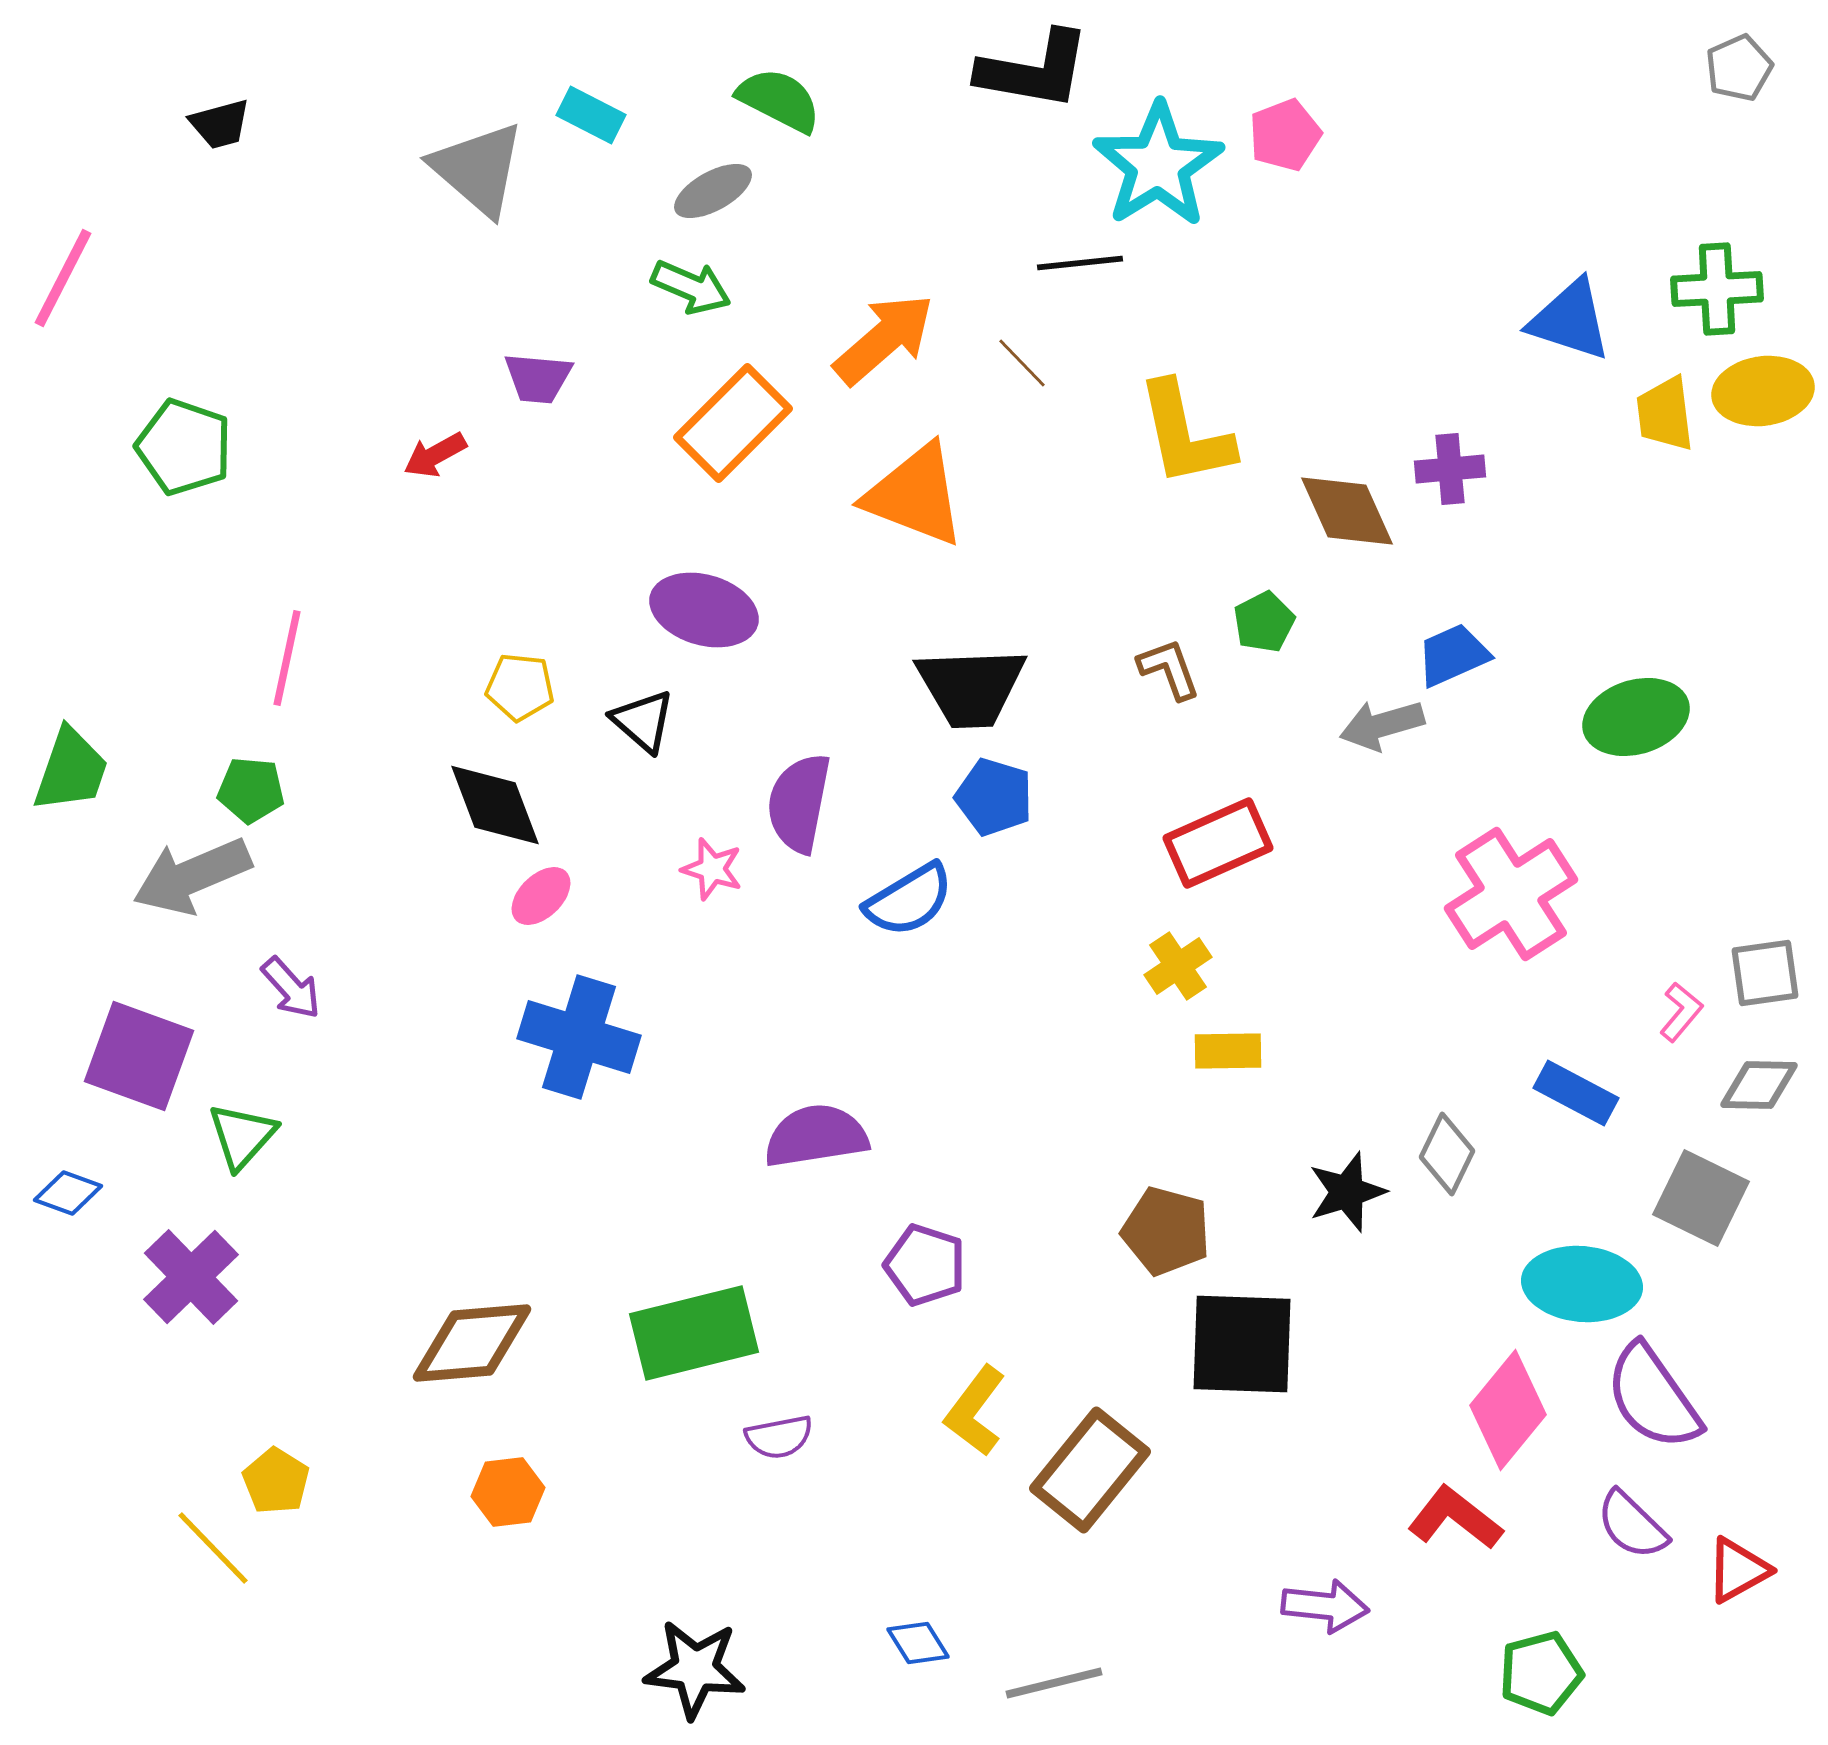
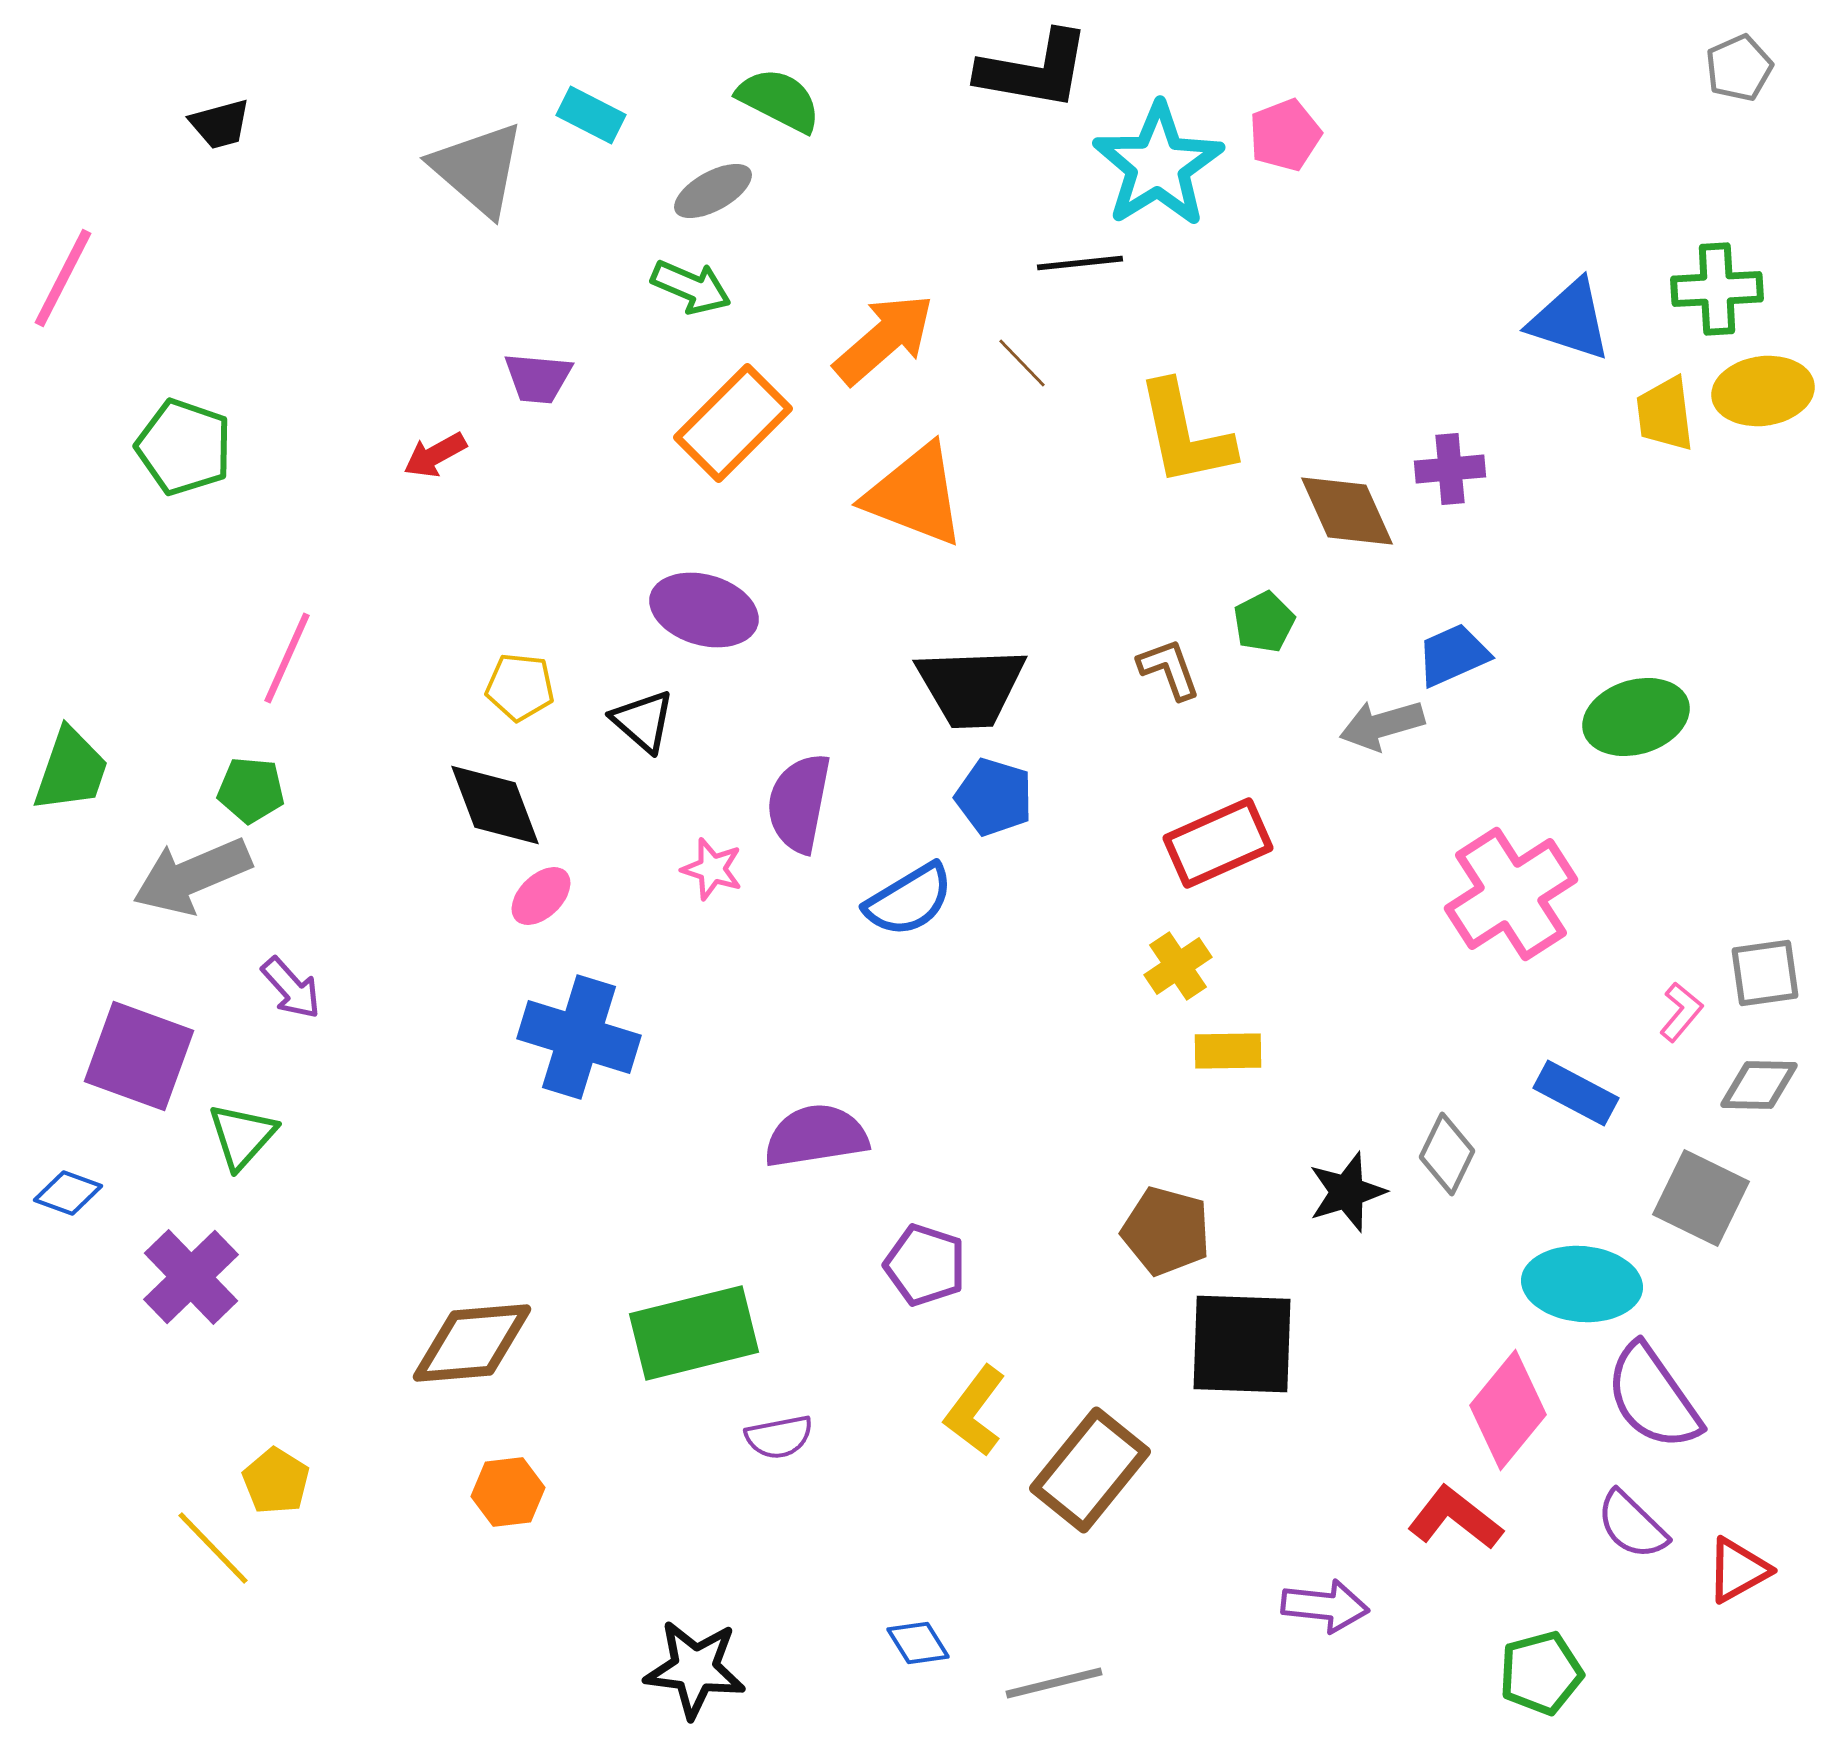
pink line at (287, 658): rotated 12 degrees clockwise
